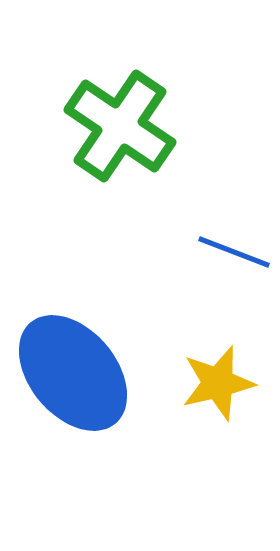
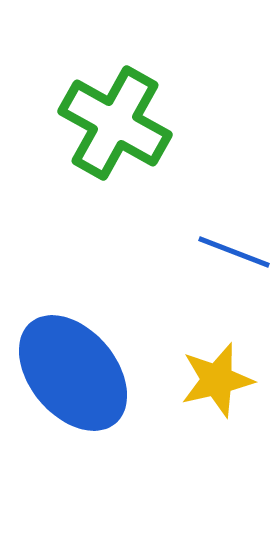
green cross: moved 5 px left, 3 px up; rotated 5 degrees counterclockwise
yellow star: moved 1 px left, 3 px up
